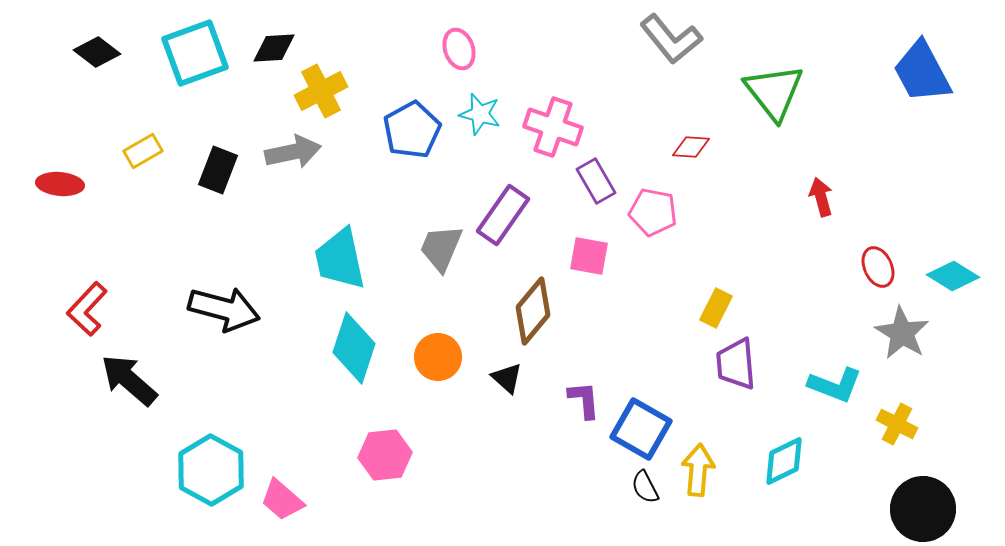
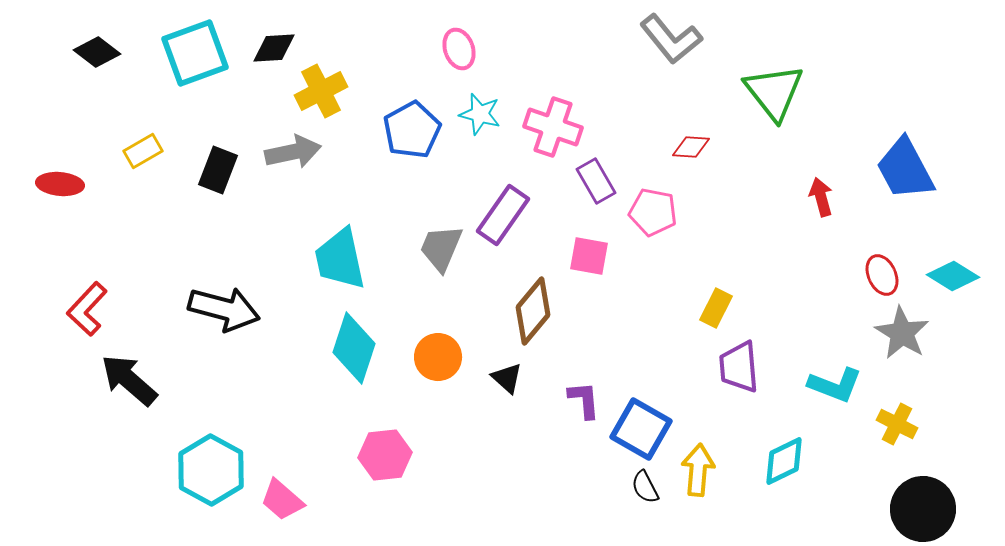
blue trapezoid at (922, 72): moved 17 px left, 97 px down
red ellipse at (878, 267): moved 4 px right, 8 px down
purple trapezoid at (736, 364): moved 3 px right, 3 px down
